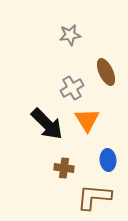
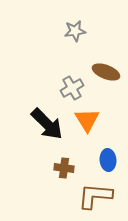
gray star: moved 5 px right, 4 px up
brown ellipse: rotated 44 degrees counterclockwise
brown L-shape: moved 1 px right, 1 px up
